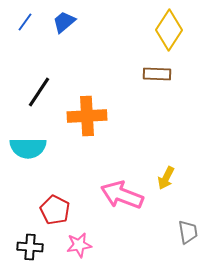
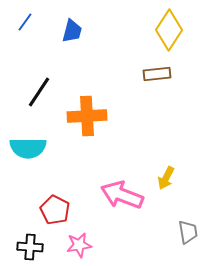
blue trapezoid: moved 8 px right, 9 px down; rotated 145 degrees clockwise
brown rectangle: rotated 8 degrees counterclockwise
